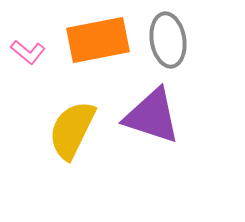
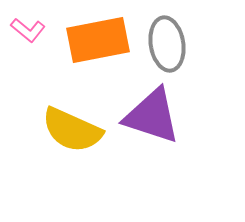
gray ellipse: moved 1 px left, 4 px down
pink L-shape: moved 22 px up
yellow semicircle: rotated 92 degrees counterclockwise
